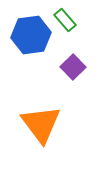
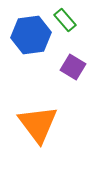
purple square: rotated 15 degrees counterclockwise
orange triangle: moved 3 px left
